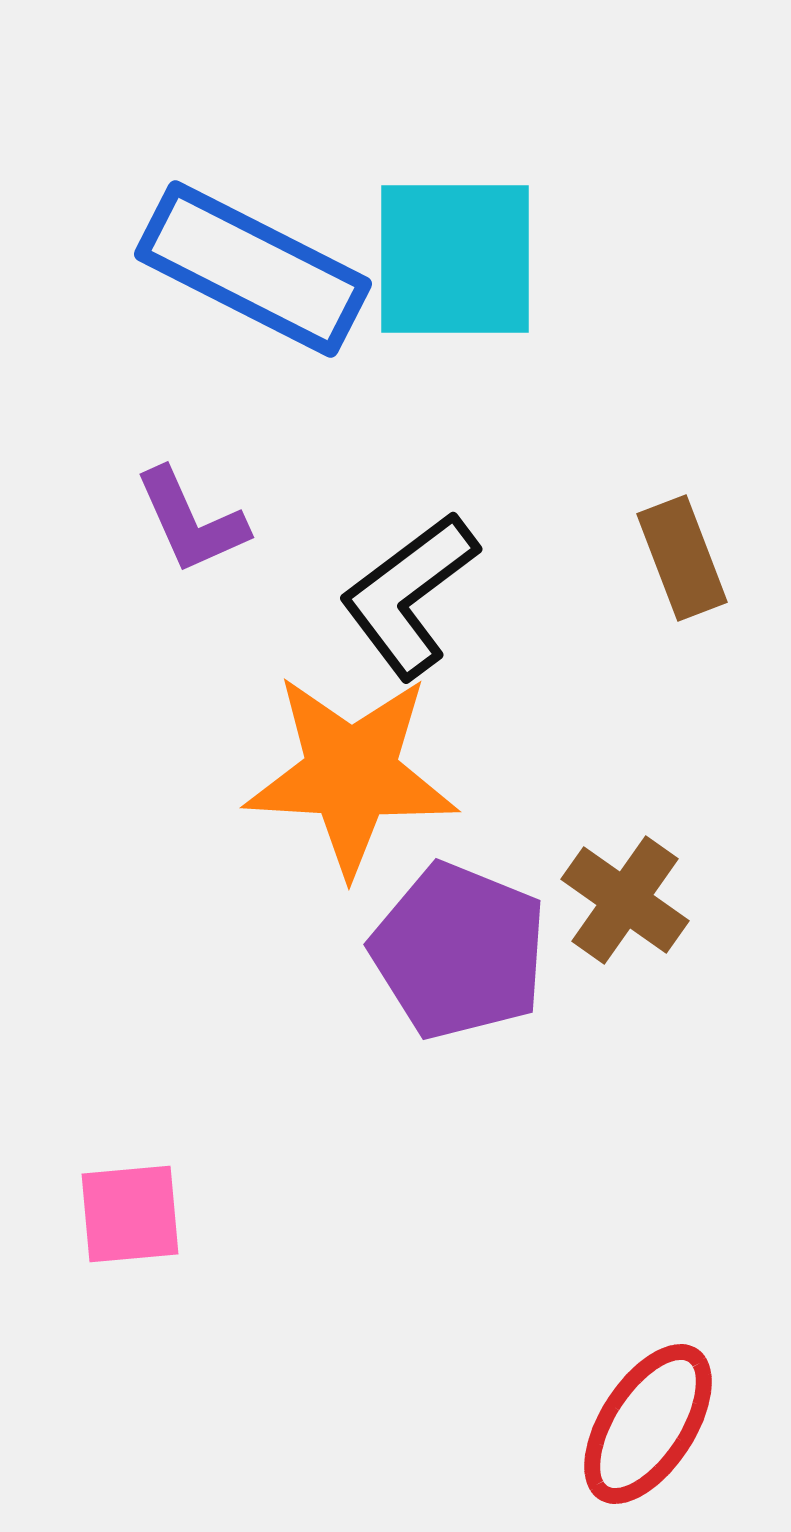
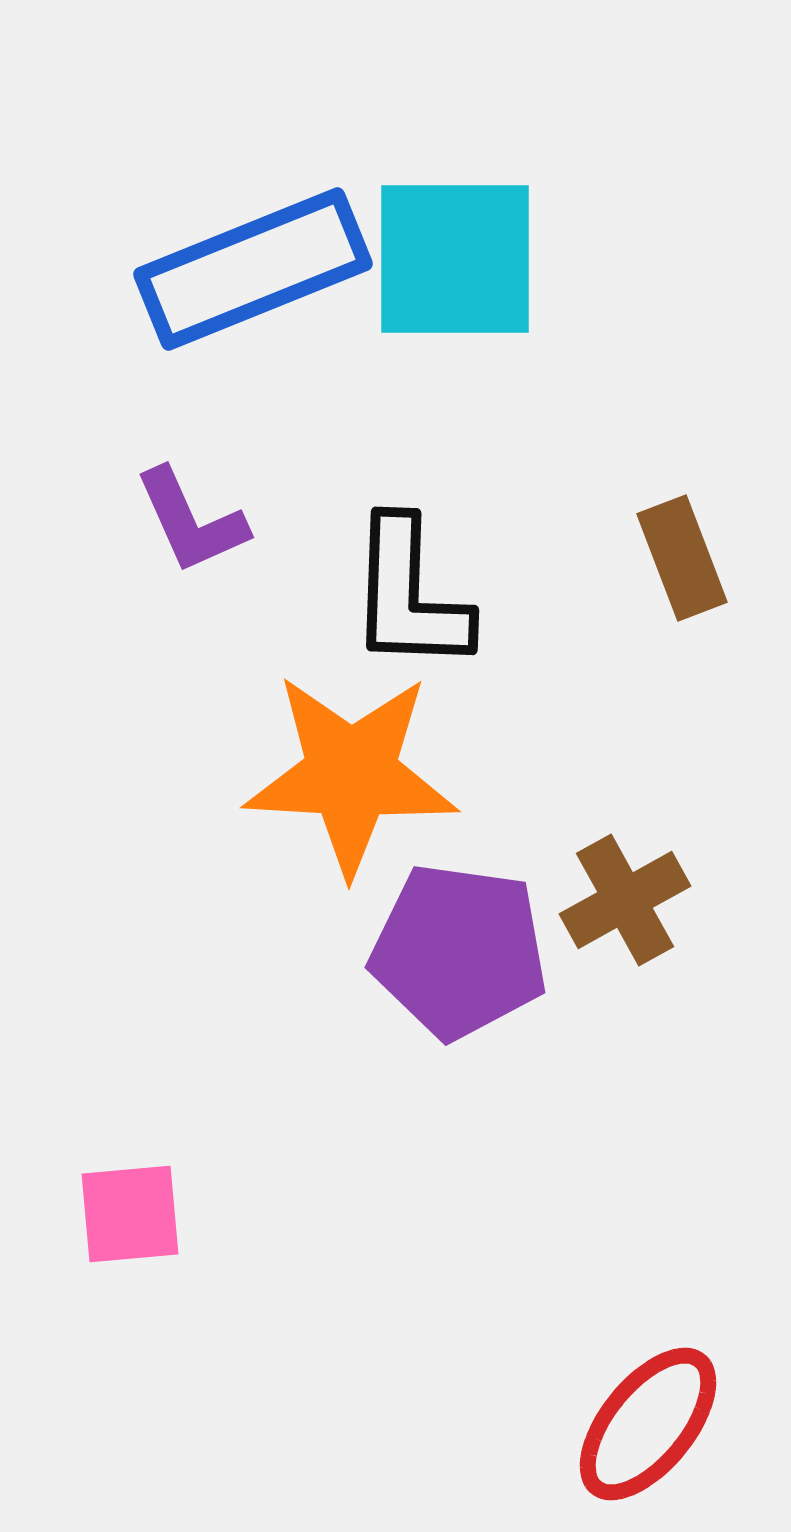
blue rectangle: rotated 49 degrees counterclockwise
black L-shape: rotated 51 degrees counterclockwise
brown cross: rotated 26 degrees clockwise
purple pentagon: rotated 14 degrees counterclockwise
red ellipse: rotated 6 degrees clockwise
